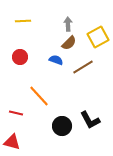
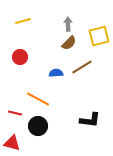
yellow line: rotated 14 degrees counterclockwise
yellow square: moved 1 px right, 1 px up; rotated 15 degrees clockwise
blue semicircle: moved 13 px down; rotated 24 degrees counterclockwise
brown line: moved 1 px left
orange line: moved 1 px left, 3 px down; rotated 20 degrees counterclockwise
red line: moved 1 px left
black L-shape: rotated 55 degrees counterclockwise
black circle: moved 24 px left
red triangle: moved 1 px down
